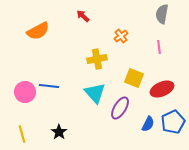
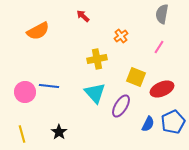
pink line: rotated 40 degrees clockwise
yellow square: moved 2 px right, 1 px up
purple ellipse: moved 1 px right, 2 px up
